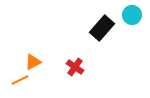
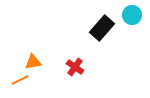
orange triangle: rotated 18 degrees clockwise
